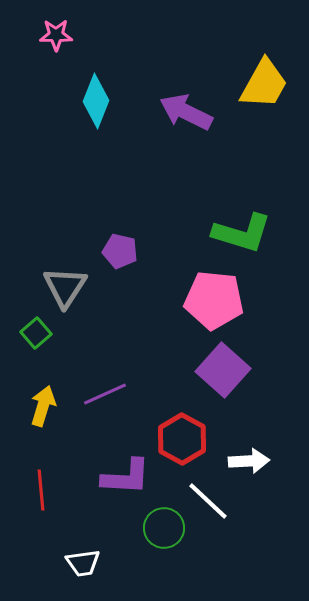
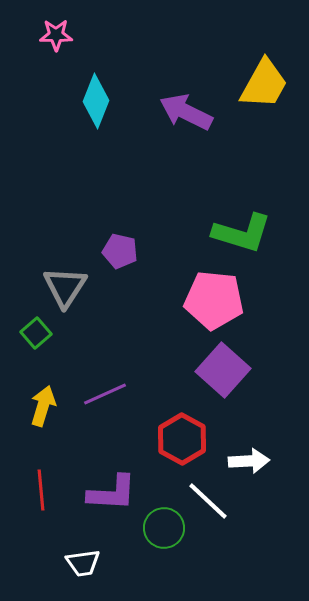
purple L-shape: moved 14 px left, 16 px down
